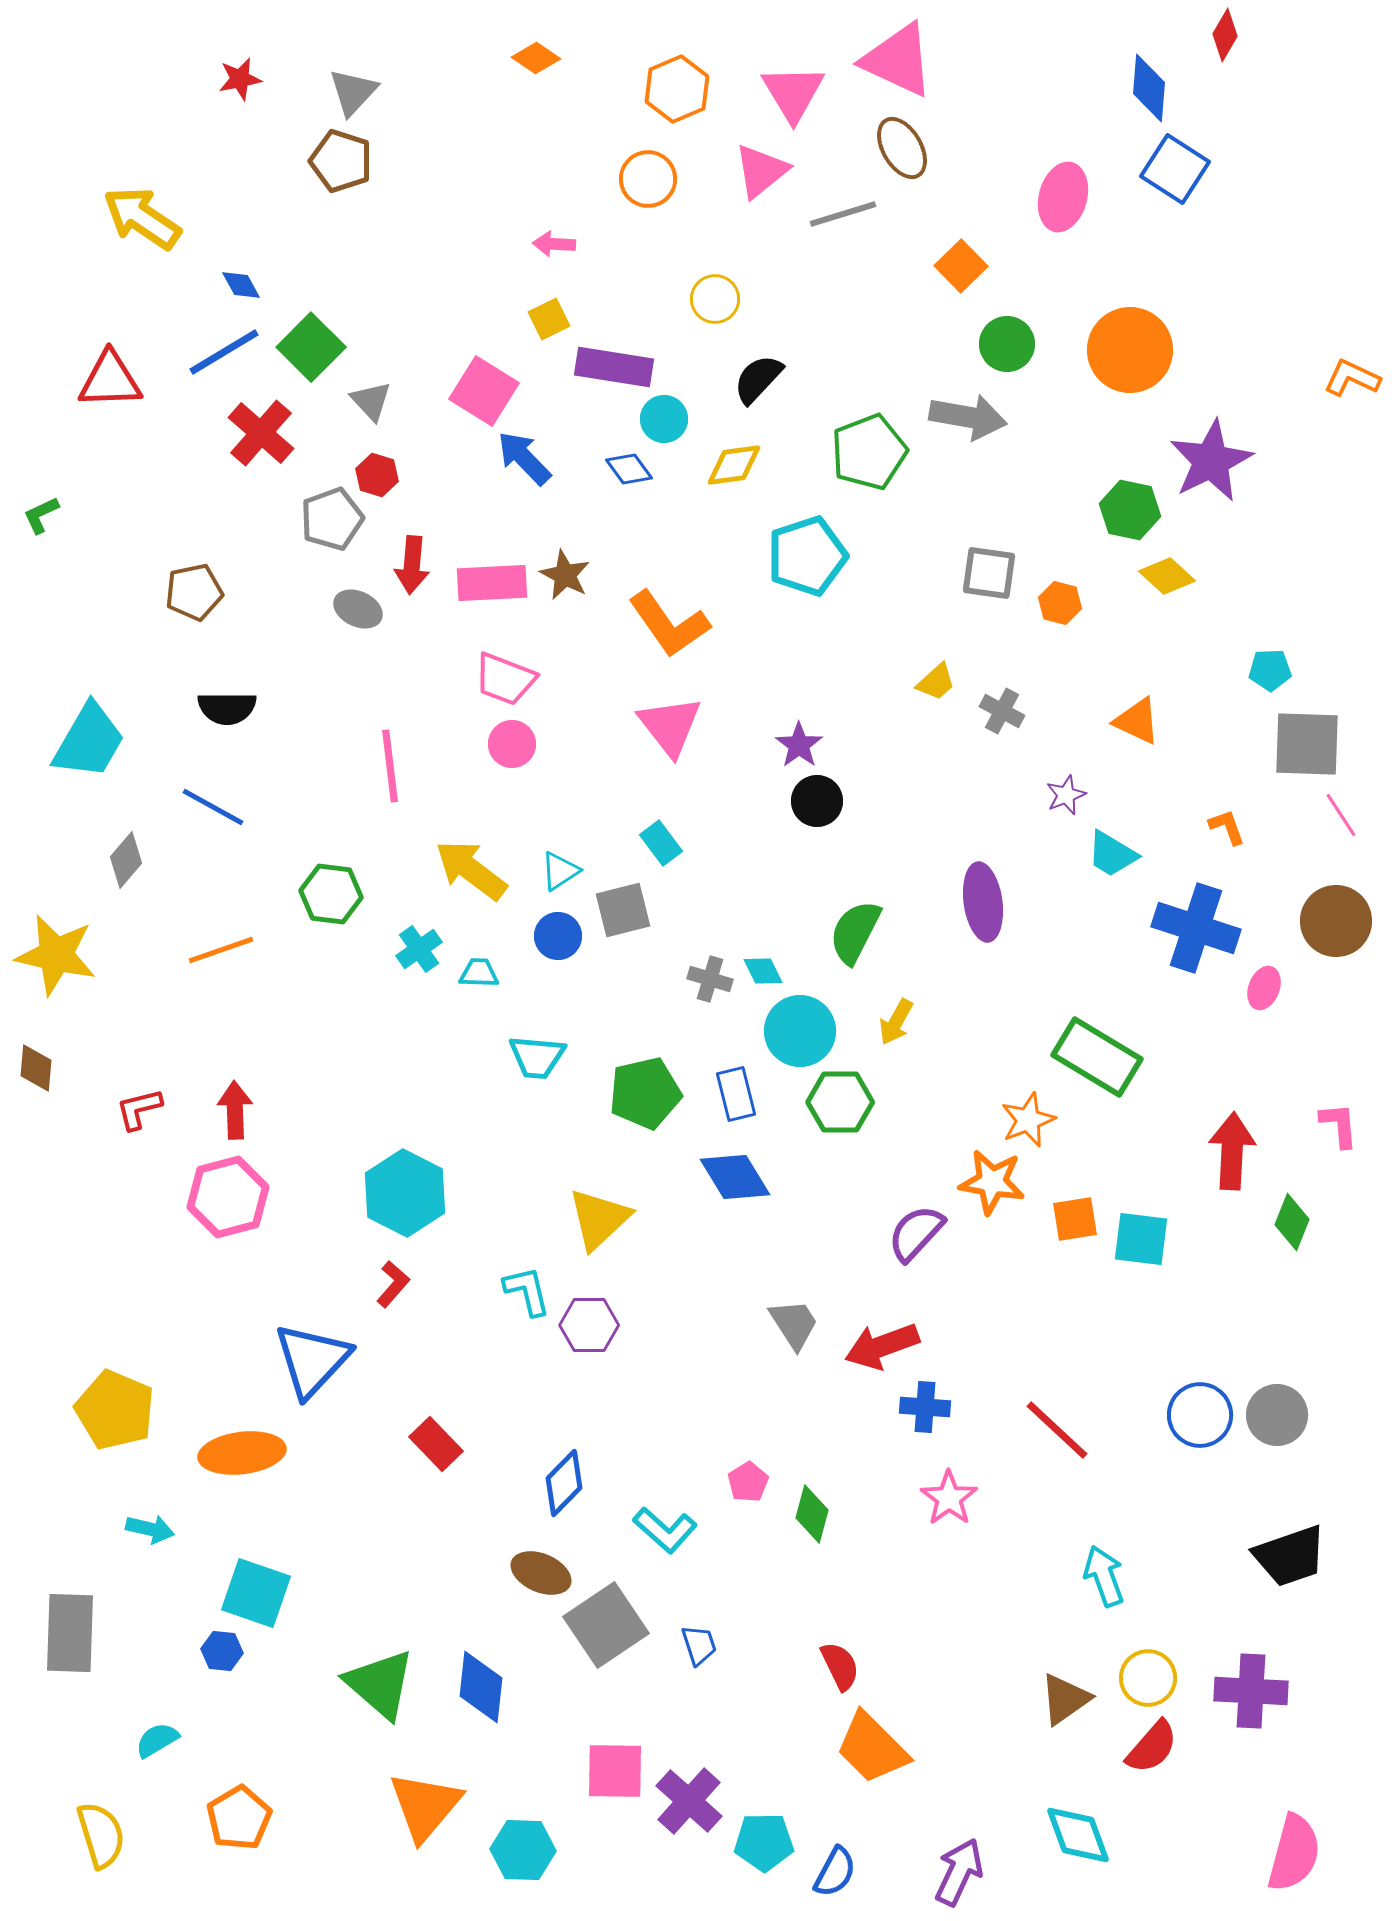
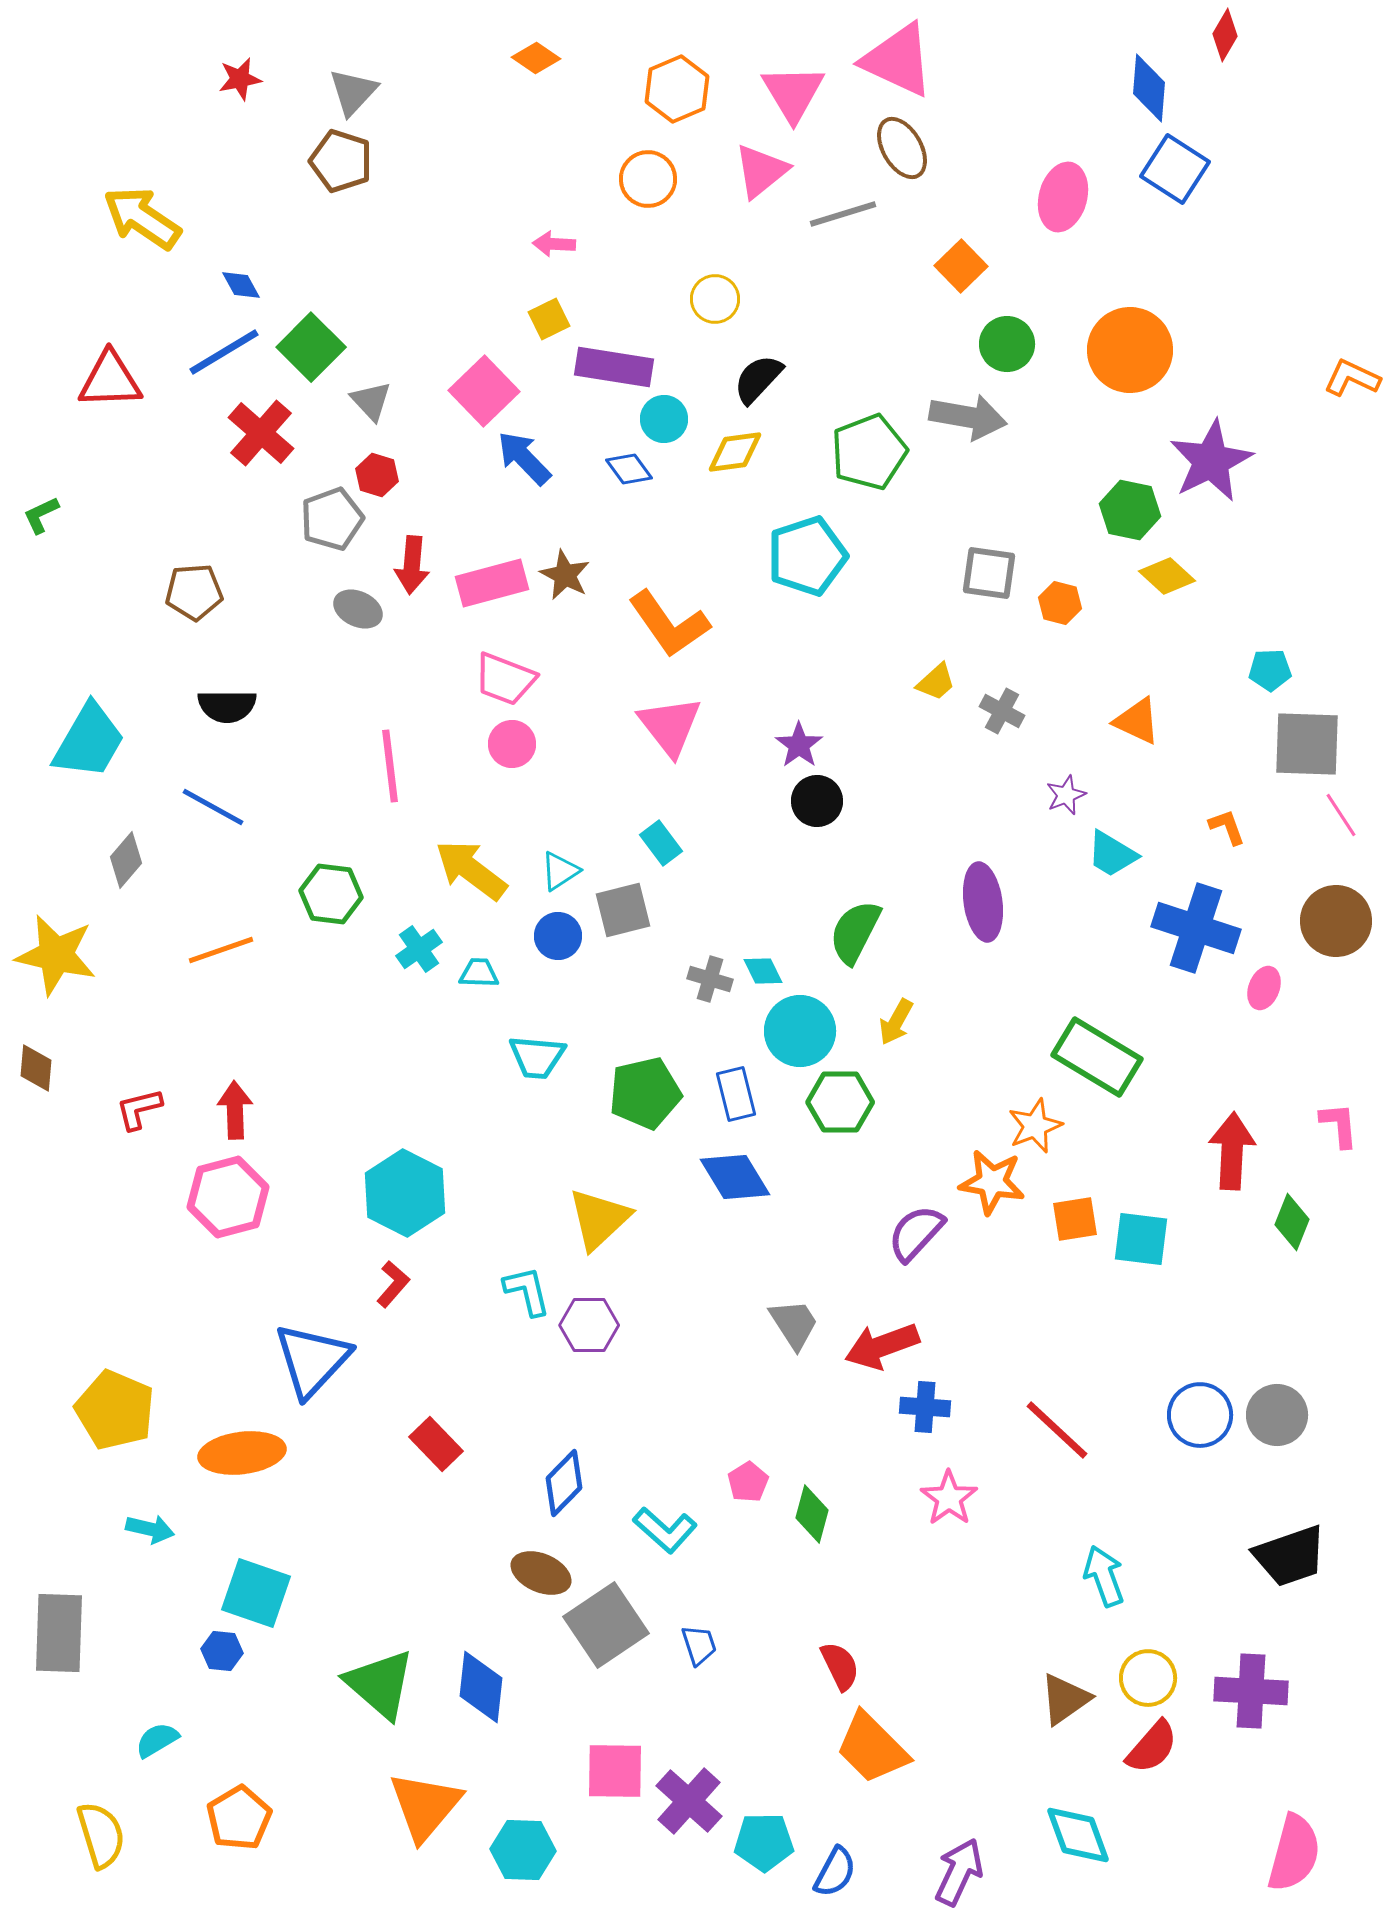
pink square at (484, 391): rotated 14 degrees clockwise
yellow diamond at (734, 465): moved 1 px right, 13 px up
pink rectangle at (492, 583): rotated 12 degrees counterclockwise
brown pentagon at (194, 592): rotated 8 degrees clockwise
black semicircle at (227, 708): moved 2 px up
orange star at (1028, 1120): moved 7 px right, 6 px down
gray rectangle at (70, 1633): moved 11 px left
